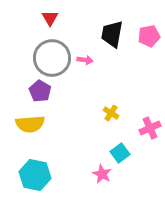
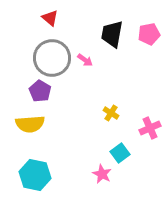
red triangle: rotated 18 degrees counterclockwise
pink pentagon: moved 2 px up
pink arrow: rotated 28 degrees clockwise
